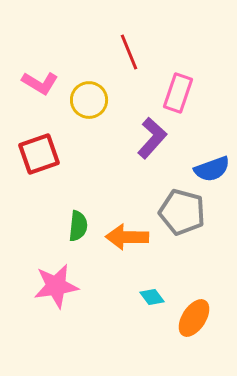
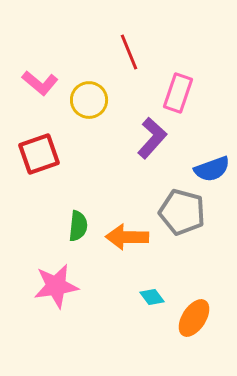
pink L-shape: rotated 9 degrees clockwise
